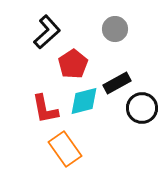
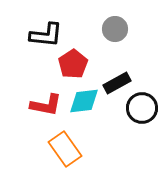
black L-shape: moved 1 px left, 3 px down; rotated 48 degrees clockwise
cyan diamond: rotated 8 degrees clockwise
red L-shape: moved 1 px right, 4 px up; rotated 68 degrees counterclockwise
